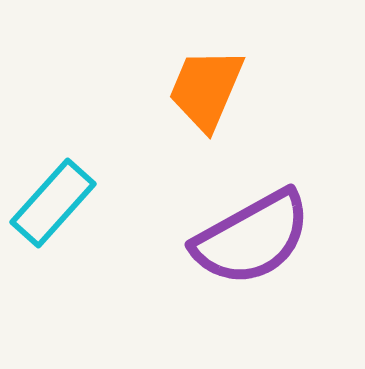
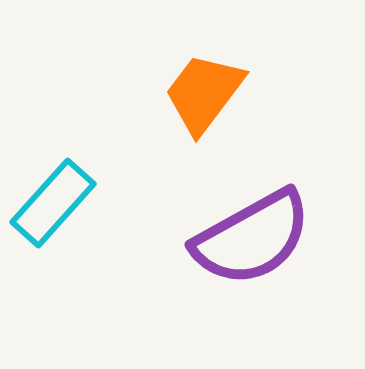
orange trapezoid: moved 2 px left, 4 px down; rotated 14 degrees clockwise
